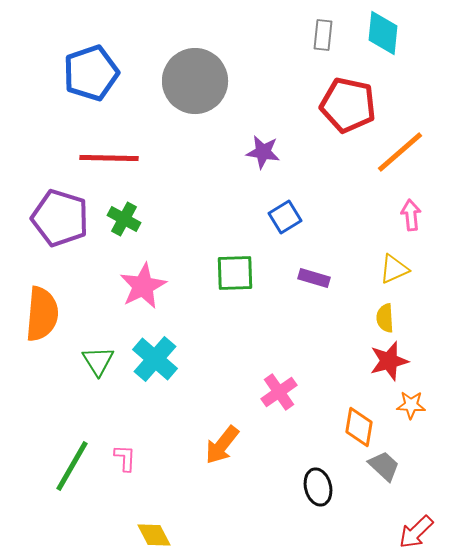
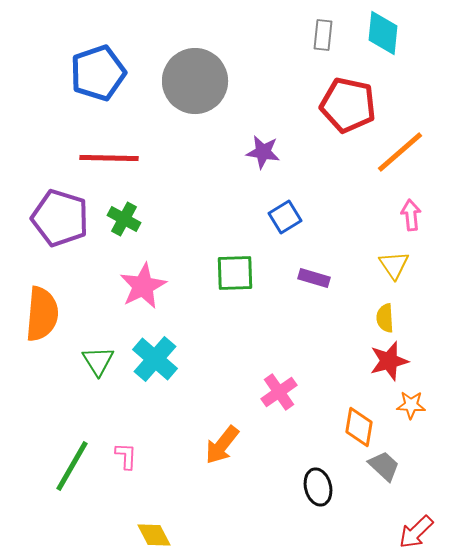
blue pentagon: moved 7 px right
yellow triangle: moved 4 px up; rotated 40 degrees counterclockwise
pink L-shape: moved 1 px right, 2 px up
